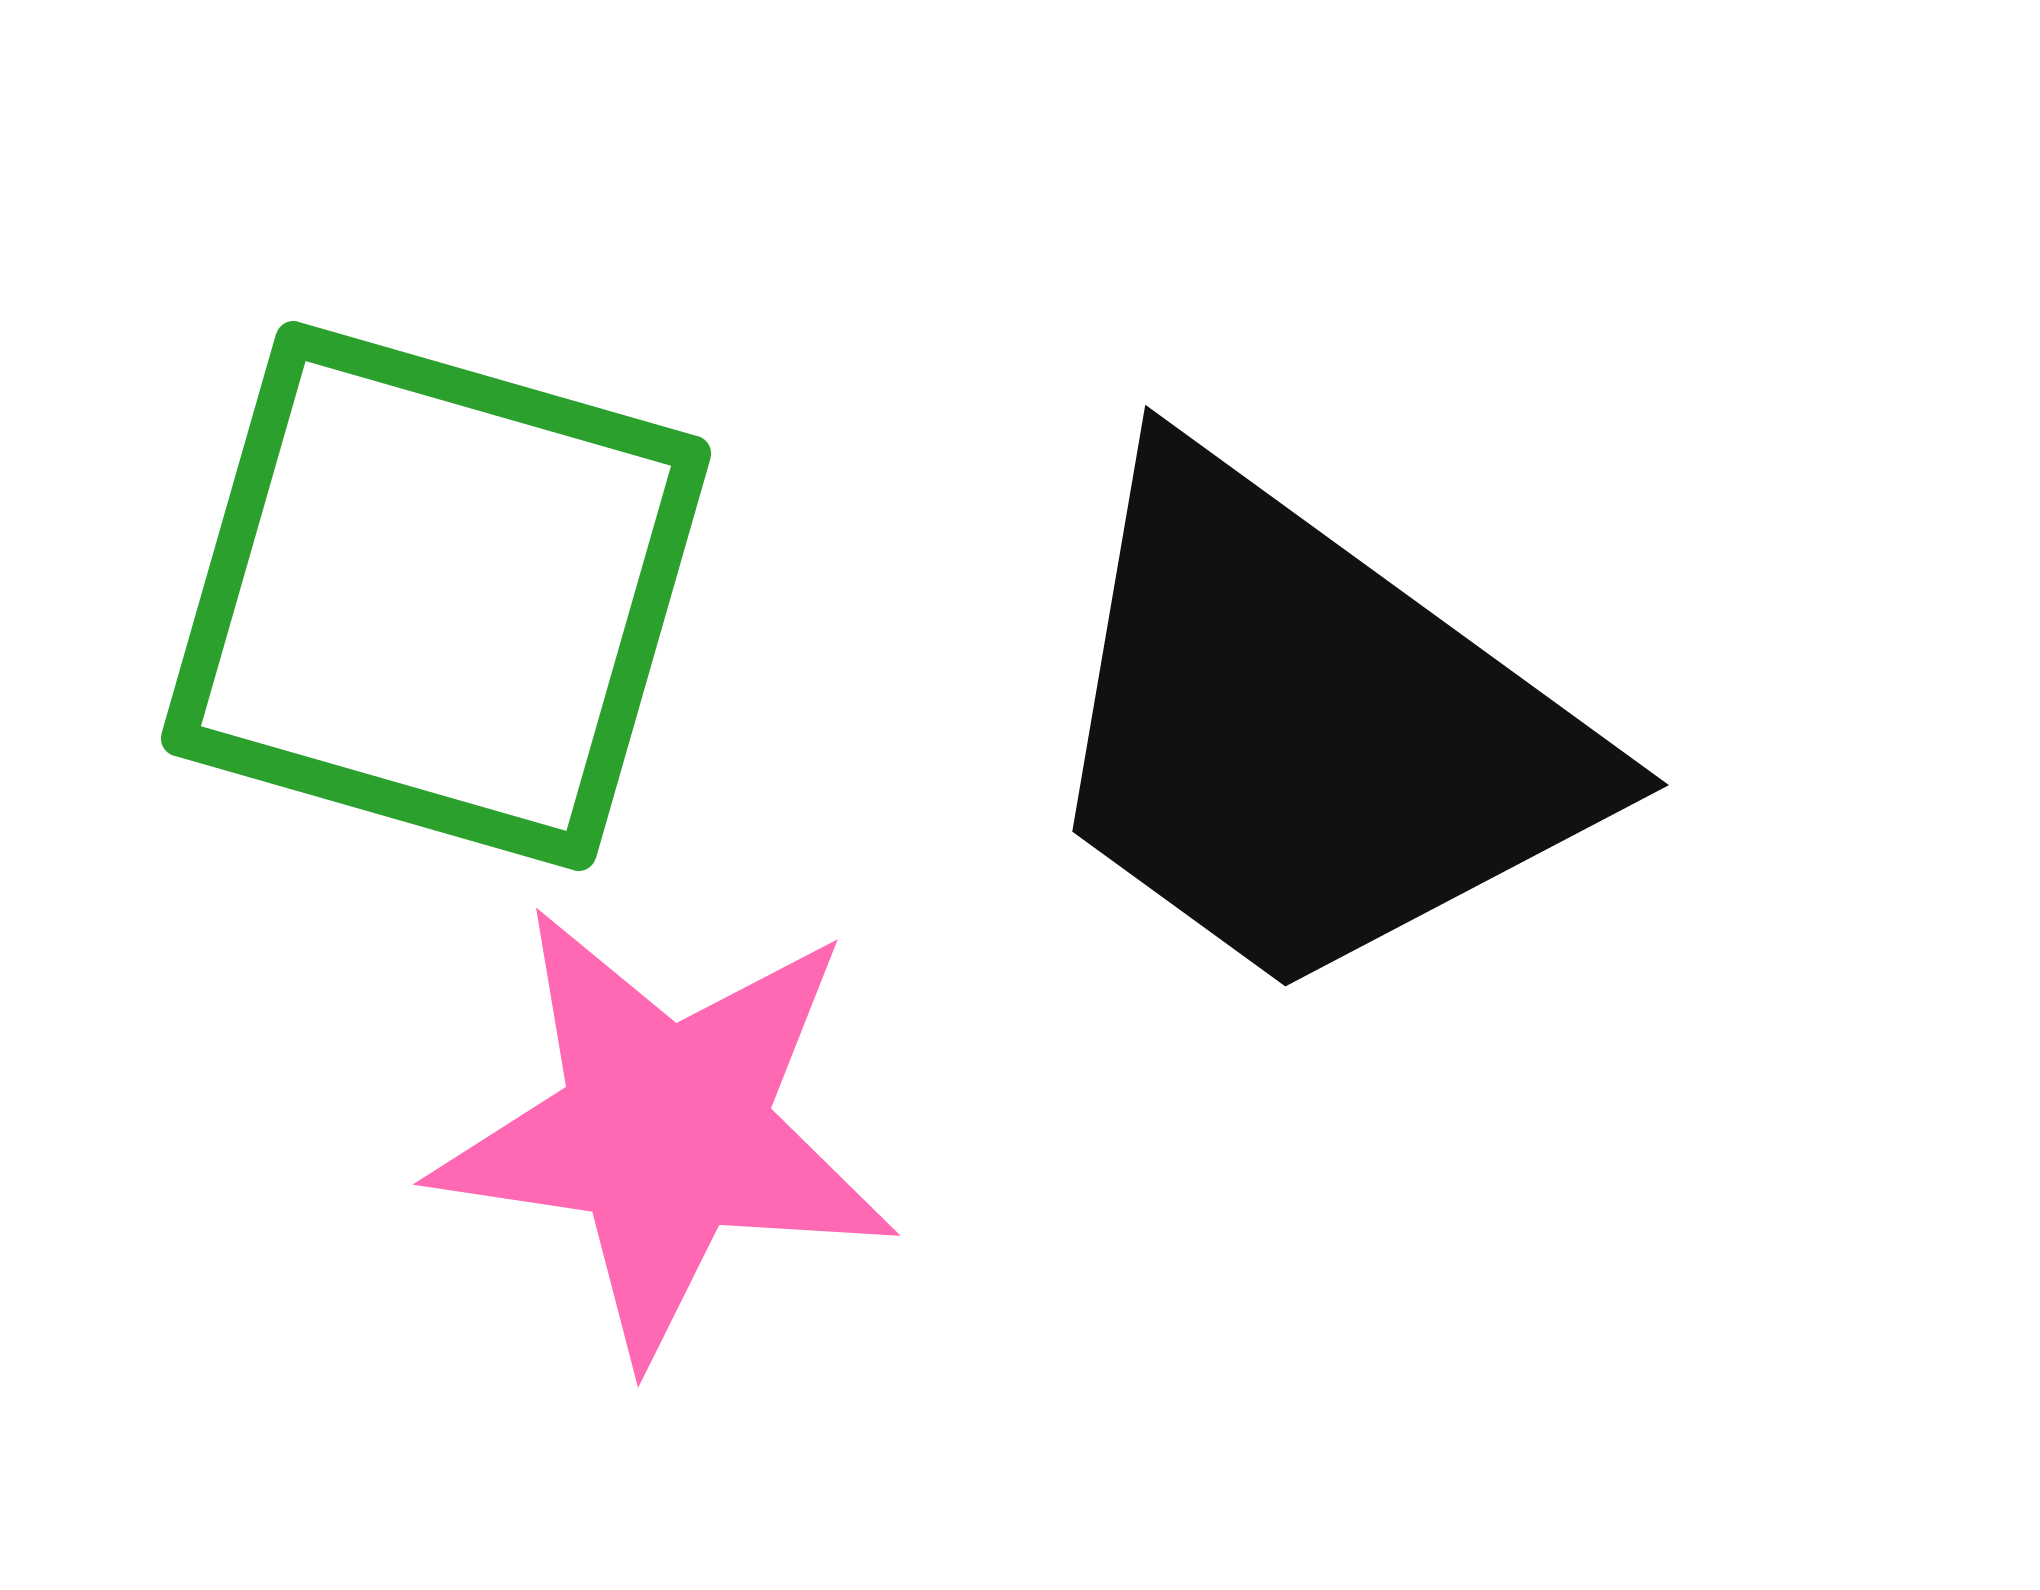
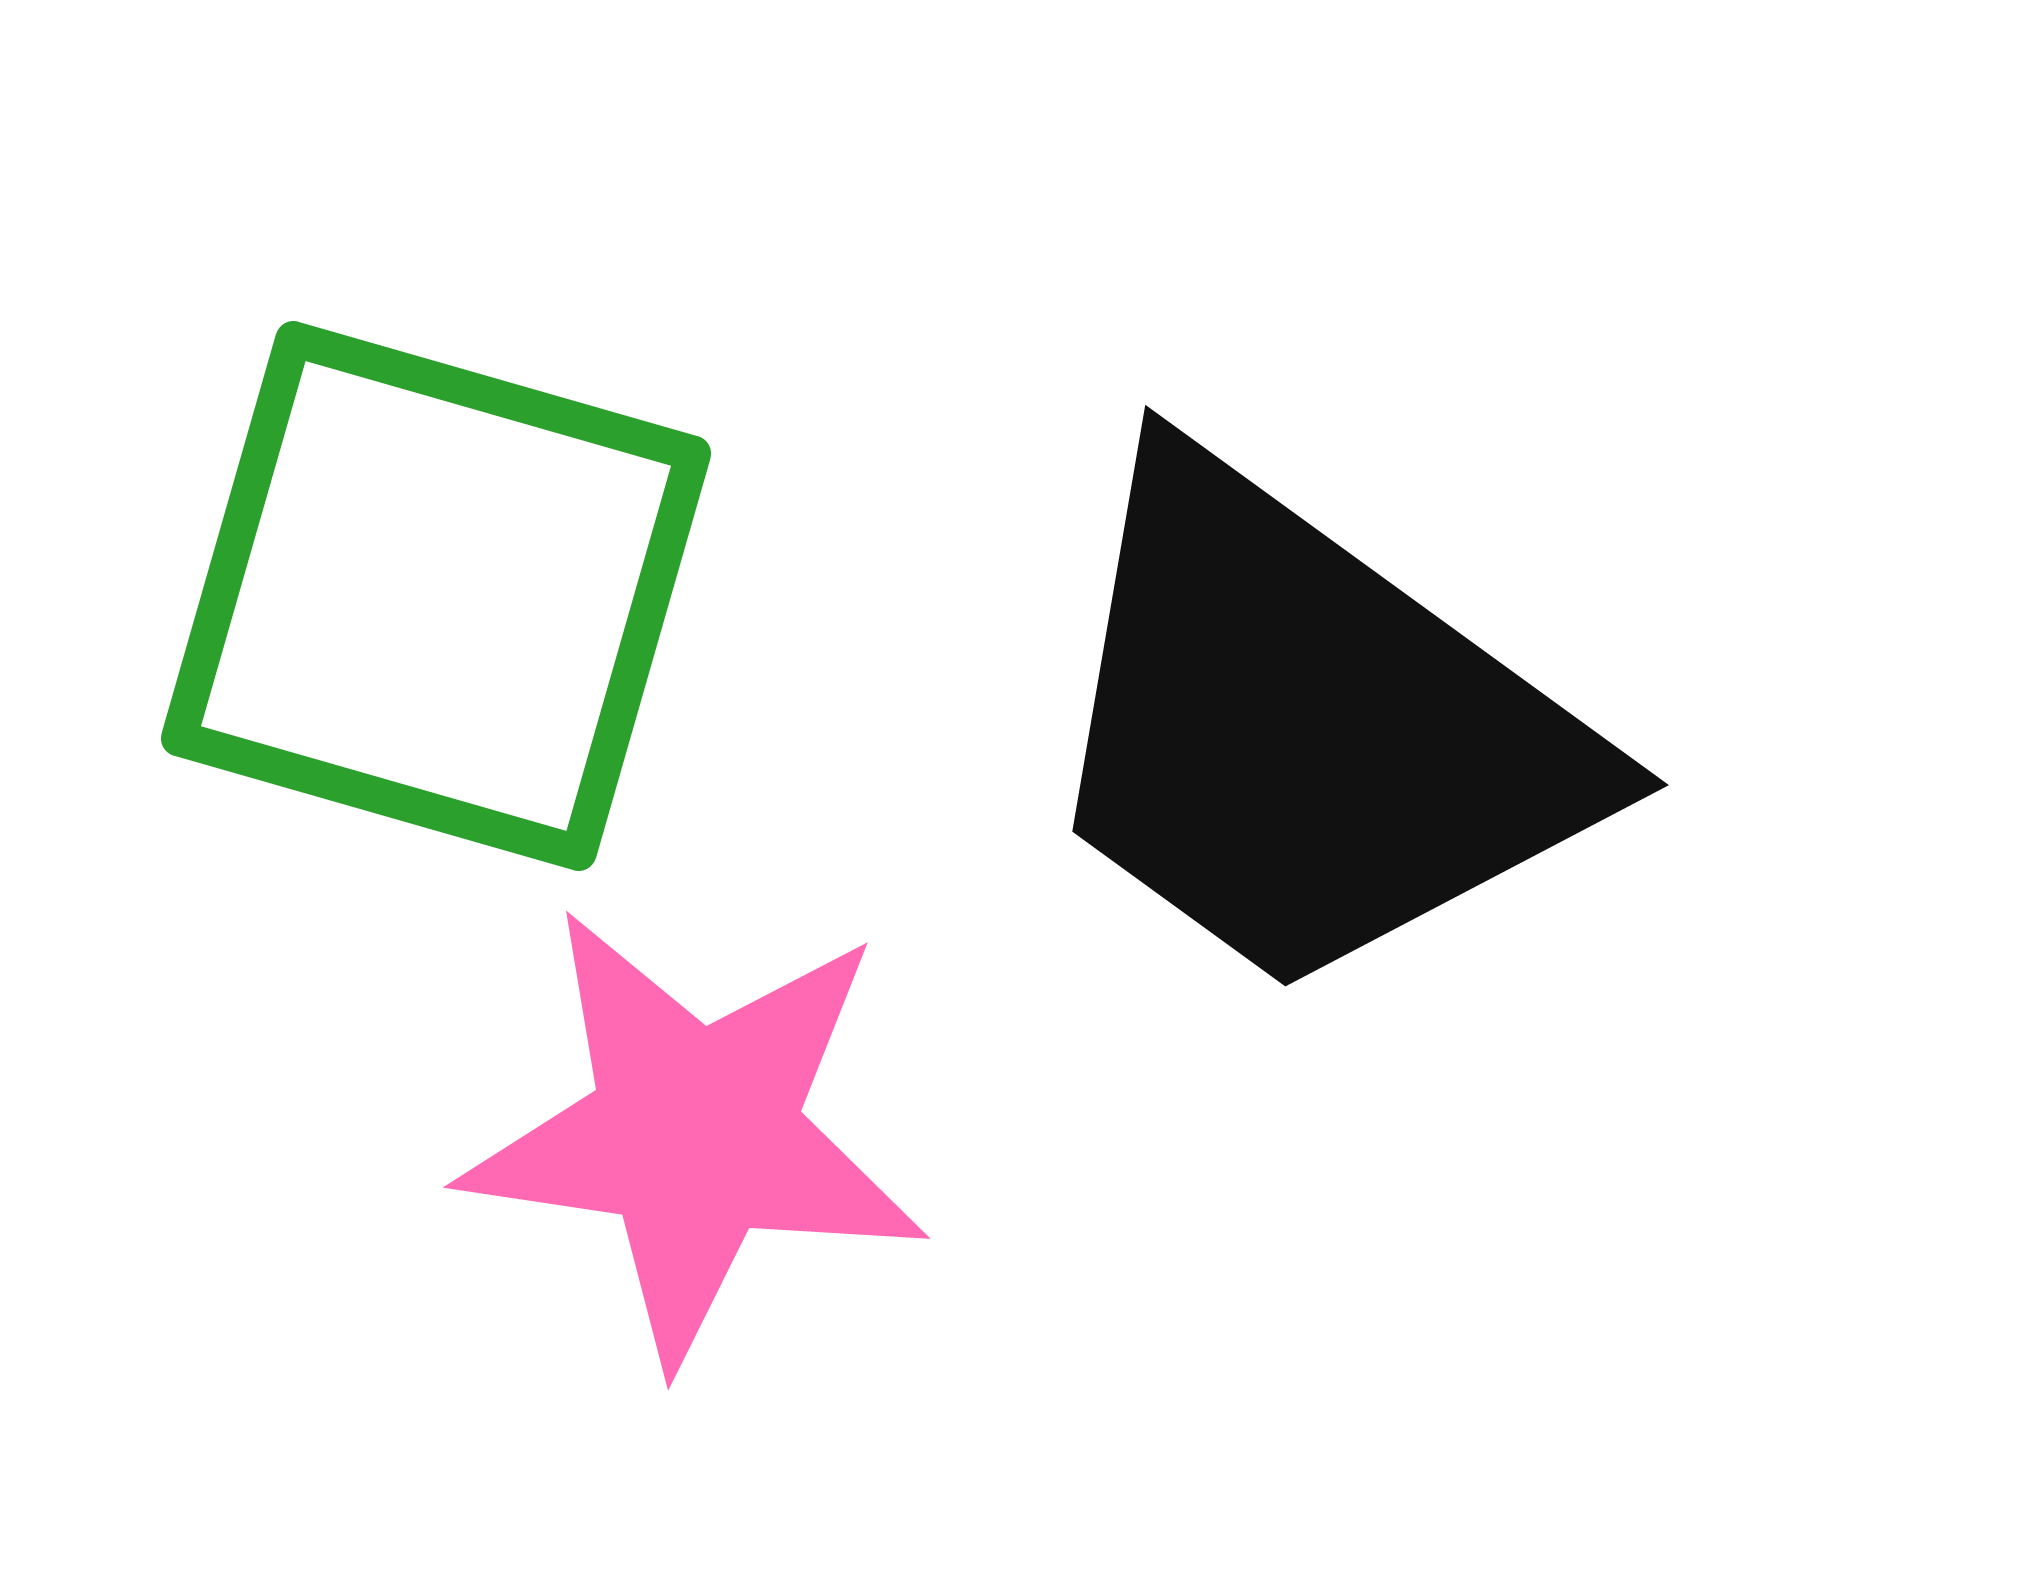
pink star: moved 30 px right, 3 px down
